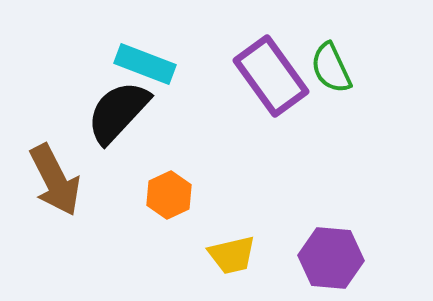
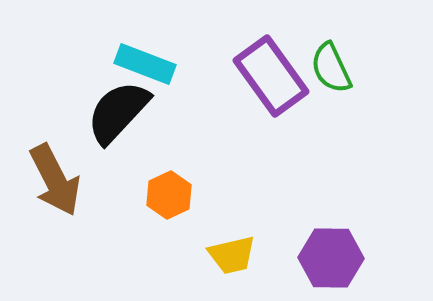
purple hexagon: rotated 4 degrees counterclockwise
